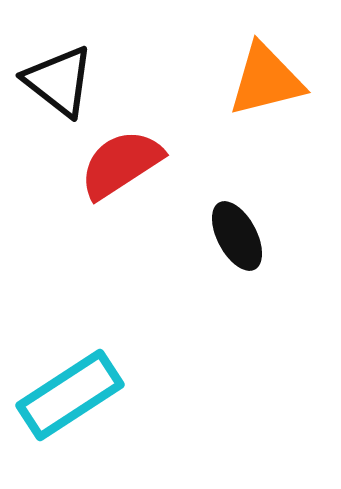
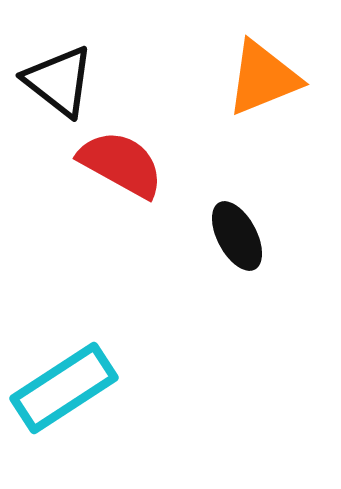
orange triangle: moved 3 px left, 2 px up; rotated 8 degrees counterclockwise
red semicircle: rotated 62 degrees clockwise
cyan rectangle: moved 6 px left, 7 px up
